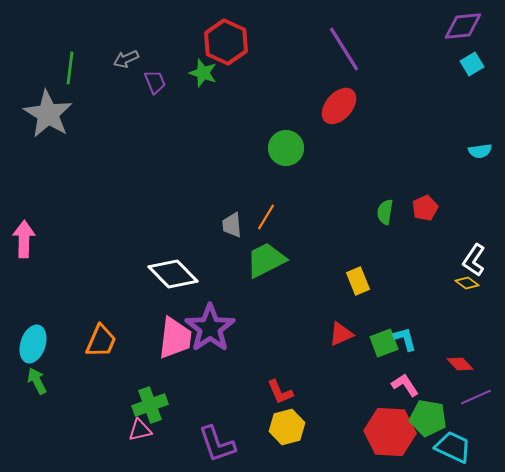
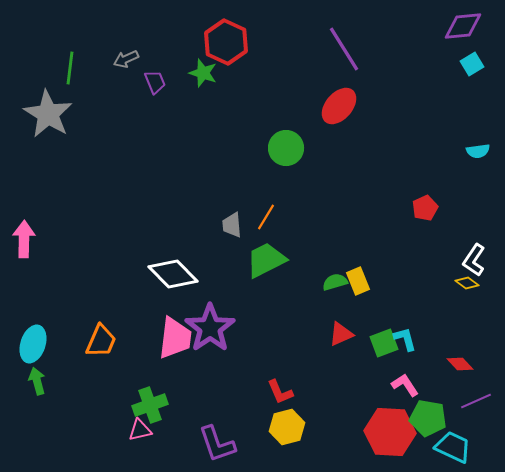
cyan semicircle at (480, 151): moved 2 px left
green semicircle at (385, 212): moved 50 px left, 70 px down; rotated 65 degrees clockwise
green arrow at (37, 381): rotated 12 degrees clockwise
purple line at (476, 397): moved 4 px down
